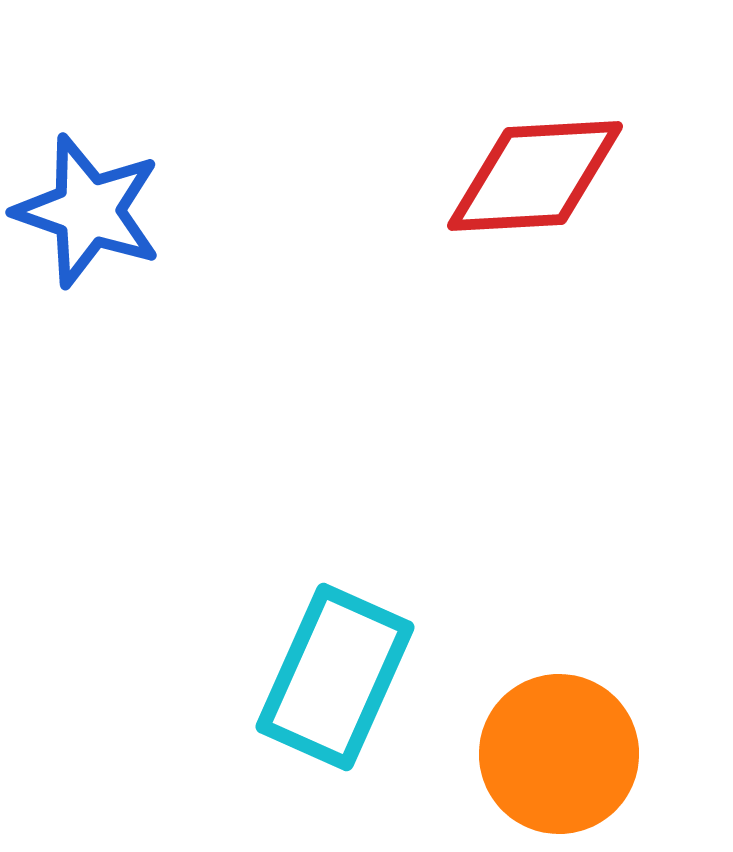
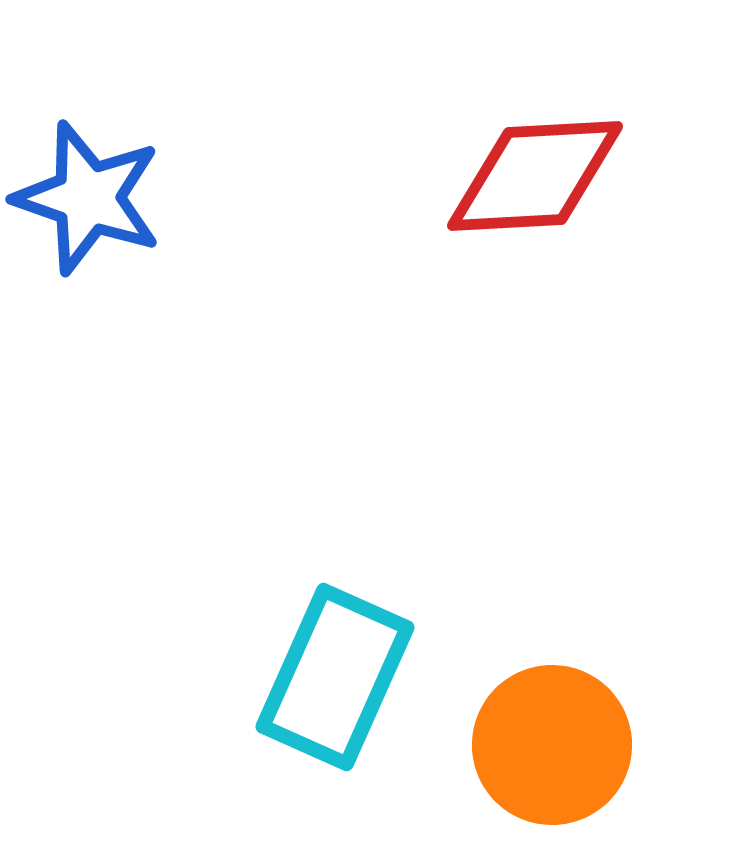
blue star: moved 13 px up
orange circle: moved 7 px left, 9 px up
